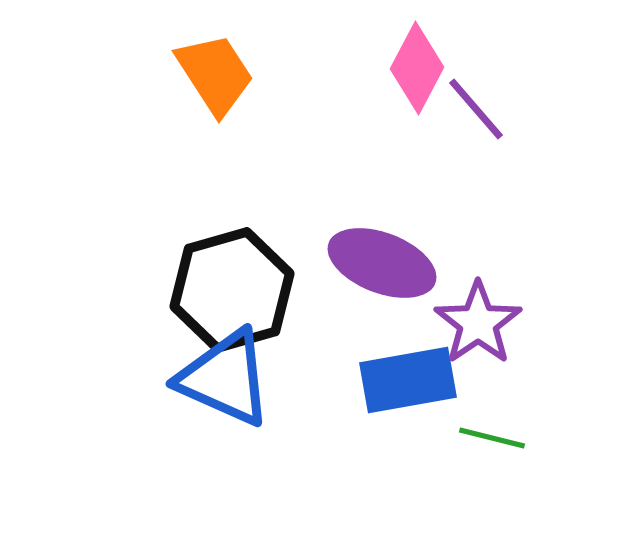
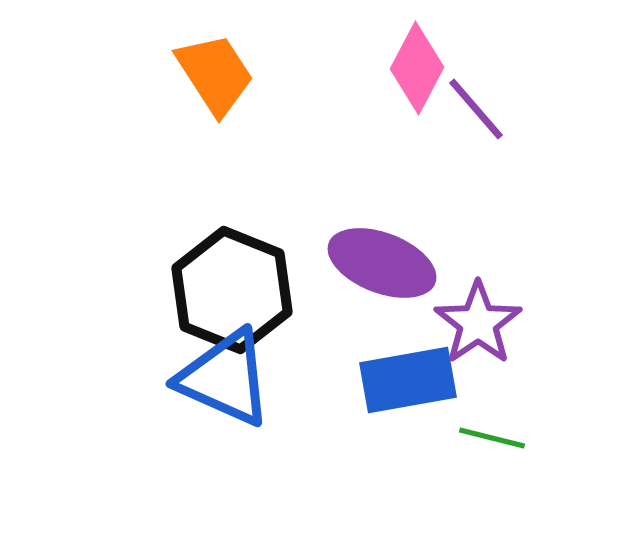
black hexagon: rotated 22 degrees counterclockwise
